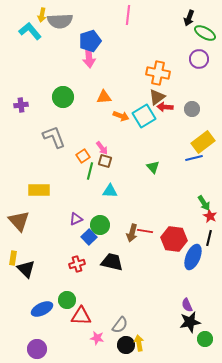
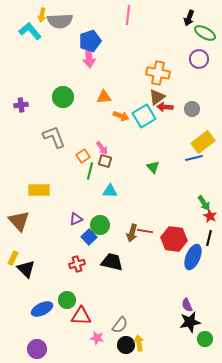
yellow rectangle at (13, 258): rotated 16 degrees clockwise
